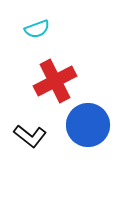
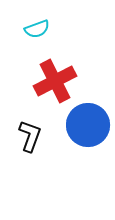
black L-shape: rotated 108 degrees counterclockwise
